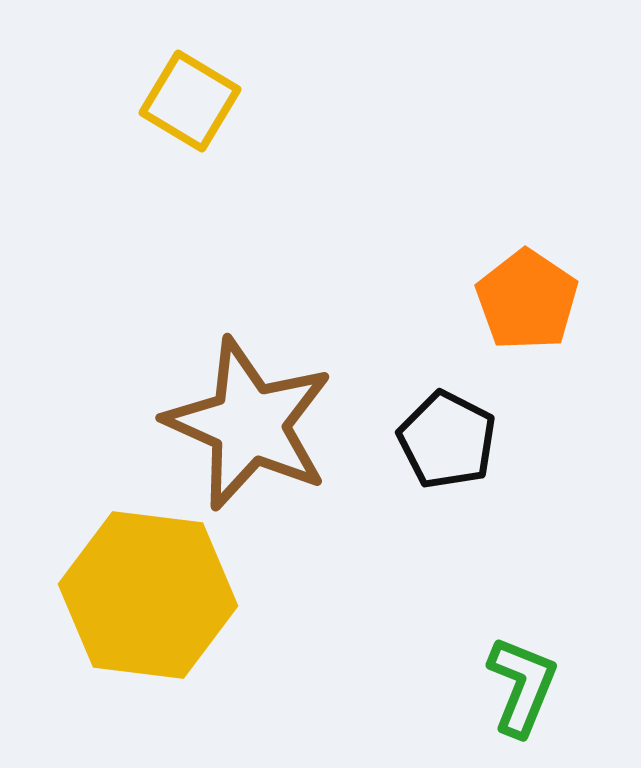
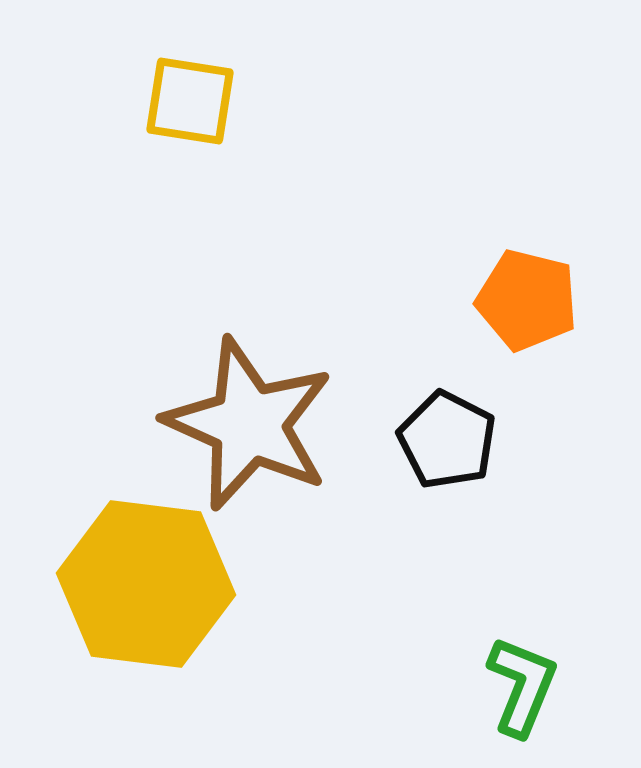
yellow square: rotated 22 degrees counterclockwise
orange pentagon: rotated 20 degrees counterclockwise
yellow hexagon: moved 2 px left, 11 px up
